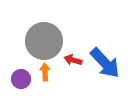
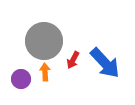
red arrow: rotated 78 degrees counterclockwise
